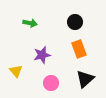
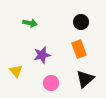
black circle: moved 6 px right
